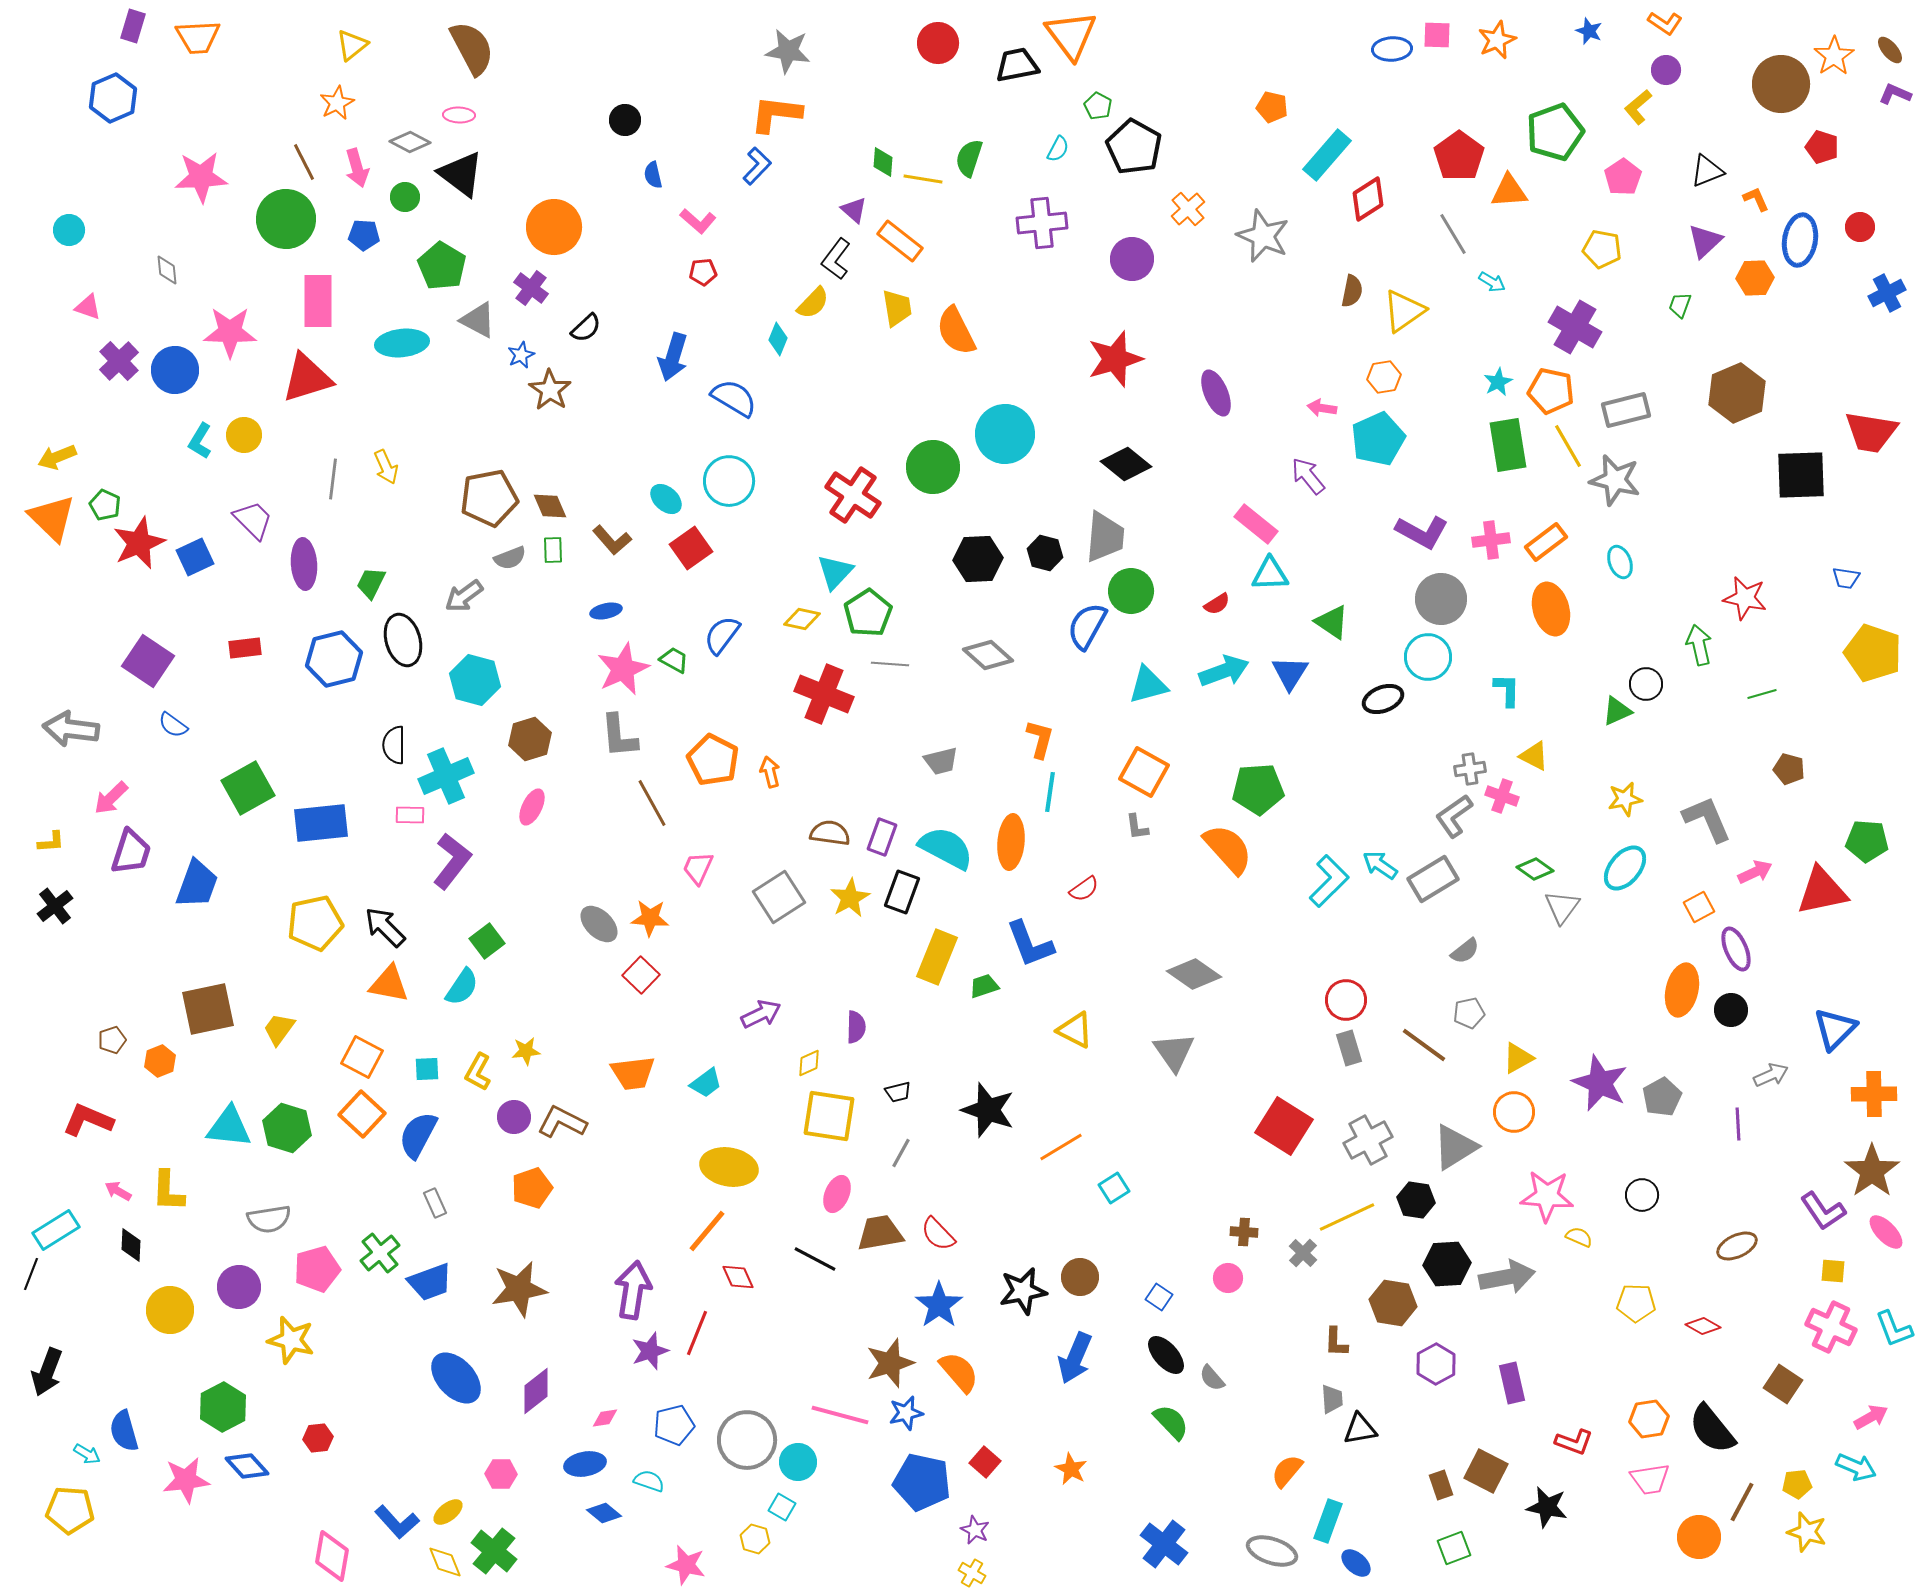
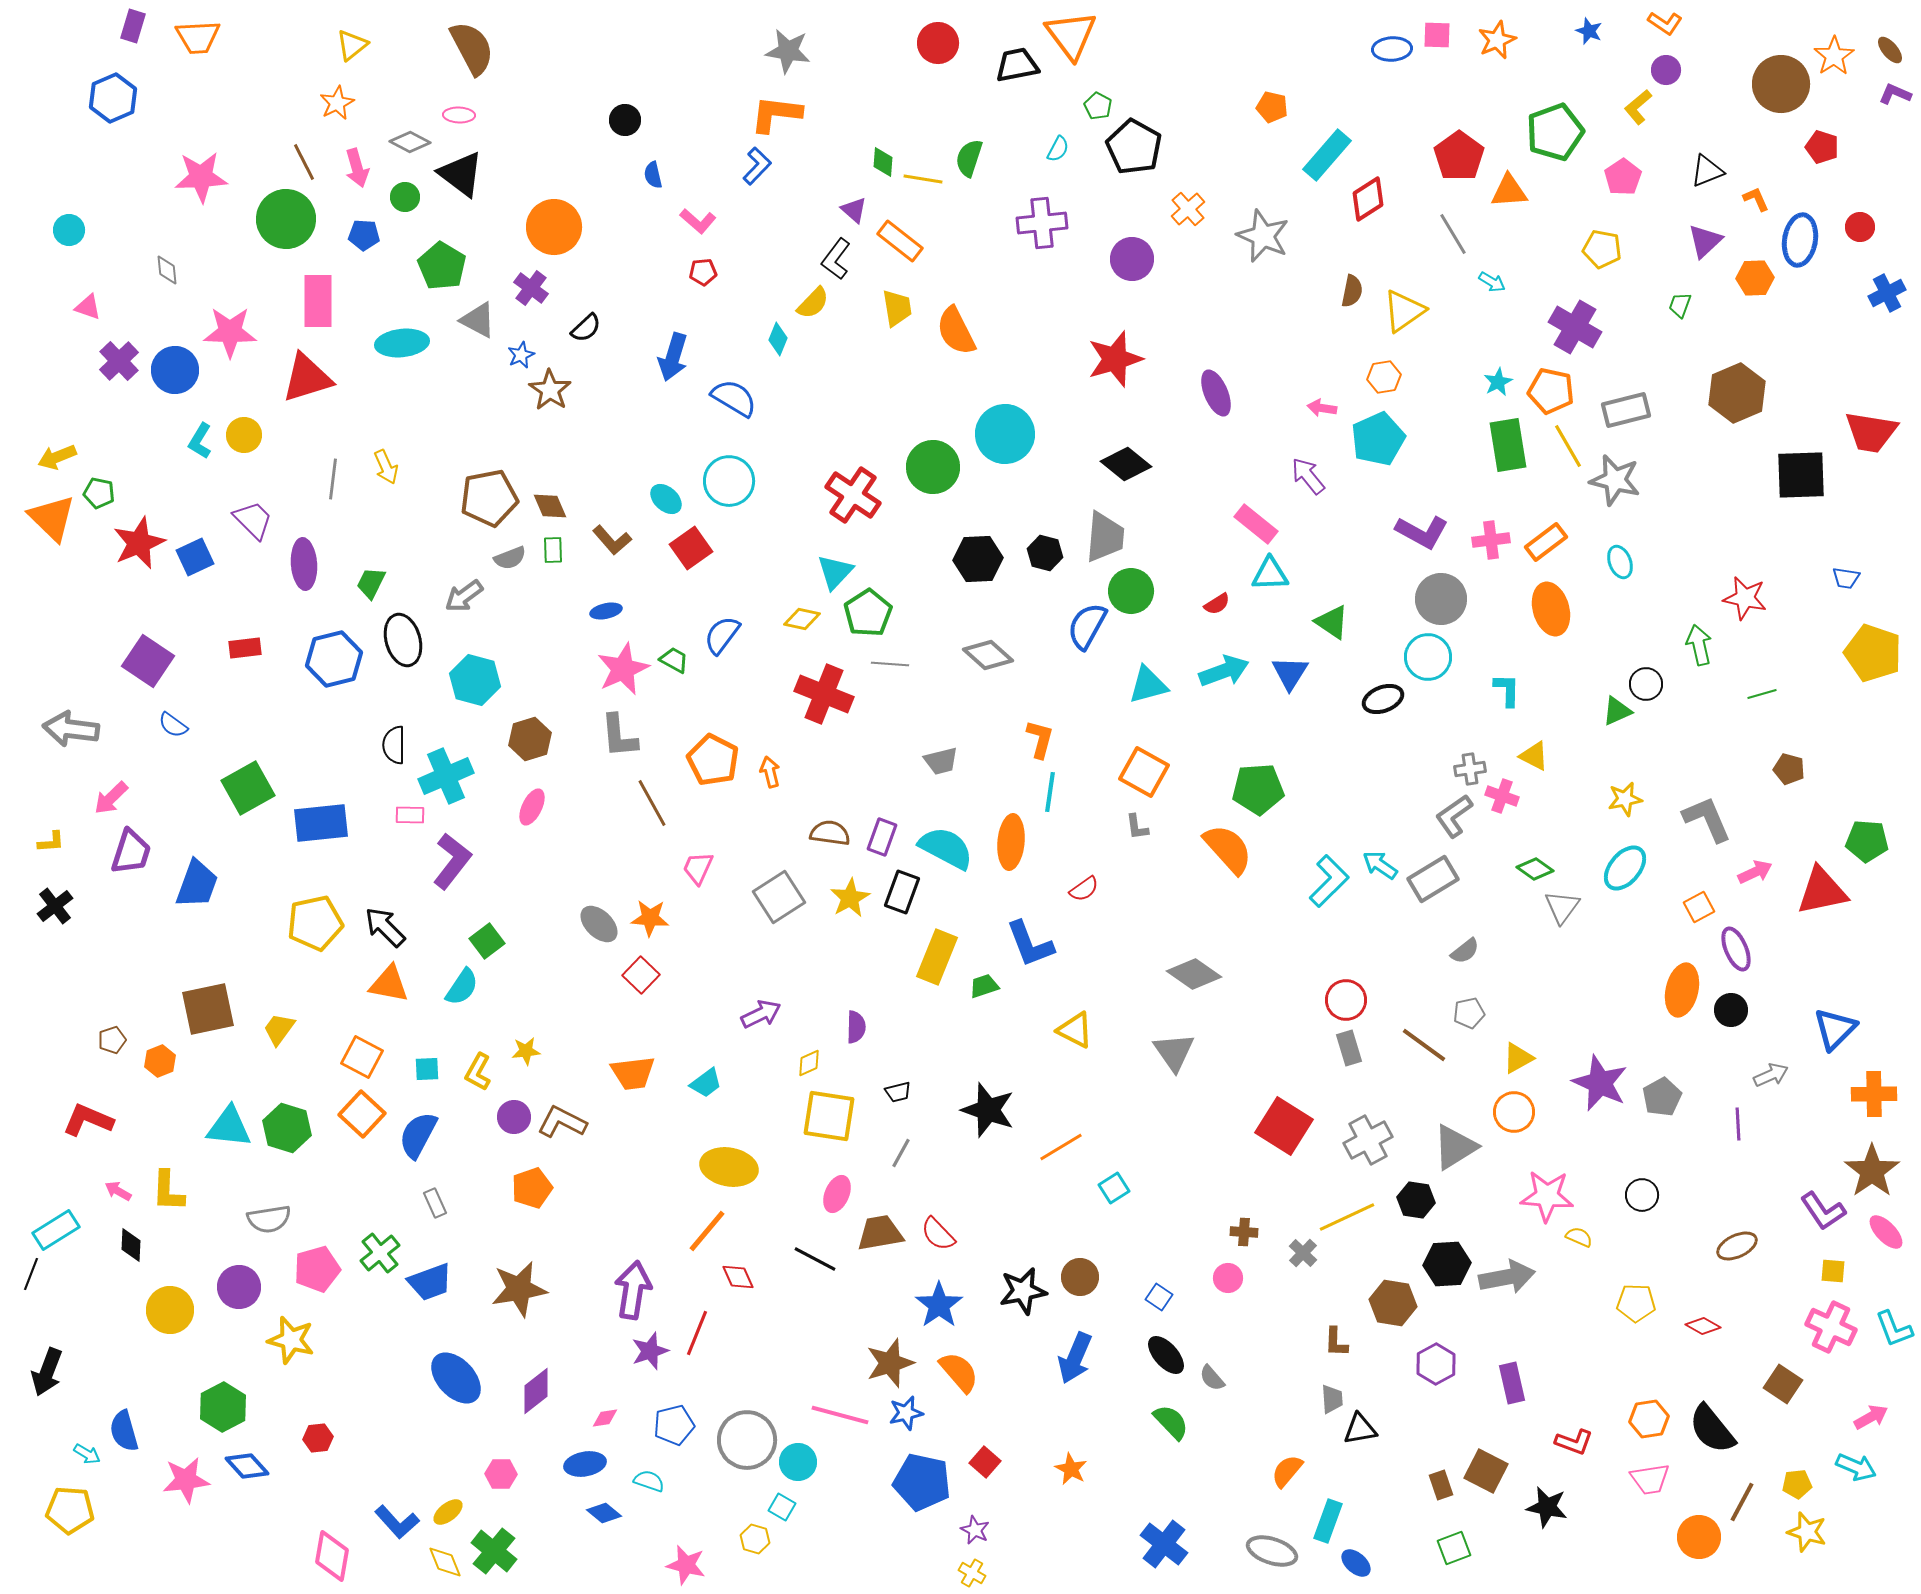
green pentagon at (105, 505): moved 6 px left, 12 px up; rotated 12 degrees counterclockwise
